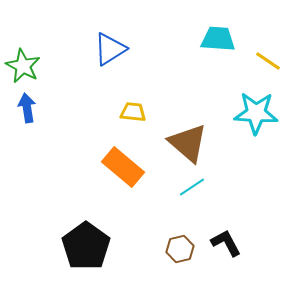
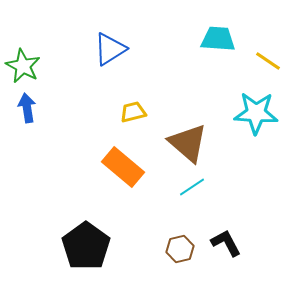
yellow trapezoid: rotated 20 degrees counterclockwise
